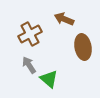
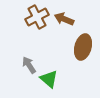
brown cross: moved 7 px right, 17 px up
brown ellipse: rotated 25 degrees clockwise
